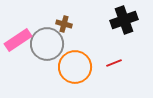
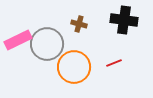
black cross: rotated 28 degrees clockwise
brown cross: moved 15 px right
pink rectangle: rotated 8 degrees clockwise
orange circle: moved 1 px left
